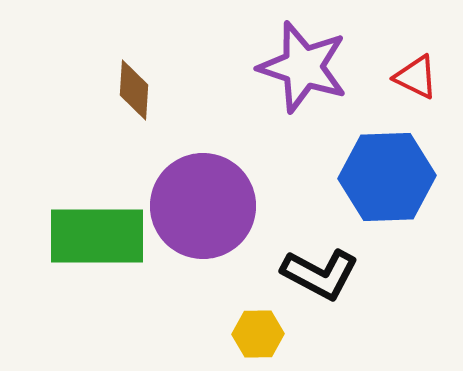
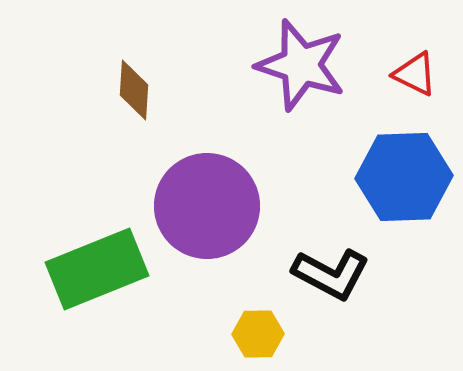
purple star: moved 2 px left, 2 px up
red triangle: moved 1 px left, 3 px up
blue hexagon: moved 17 px right
purple circle: moved 4 px right
green rectangle: moved 33 px down; rotated 22 degrees counterclockwise
black L-shape: moved 11 px right
